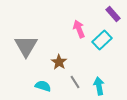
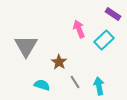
purple rectangle: rotated 14 degrees counterclockwise
cyan rectangle: moved 2 px right
cyan semicircle: moved 1 px left, 1 px up
